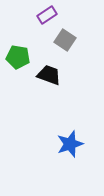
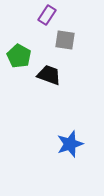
purple rectangle: rotated 24 degrees counterclockwise
gray square: rotated 25 degrees counterclockwise
green pentagon: moved 1 px right, 1 px up; rotated 20 degrees clockwise
